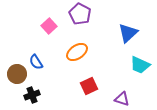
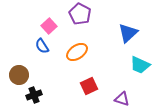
blue semicircle: moved 6 px right, 16 px up
brown circle: moved 2 px right, 1 px down
black cross: moved 2 px right
